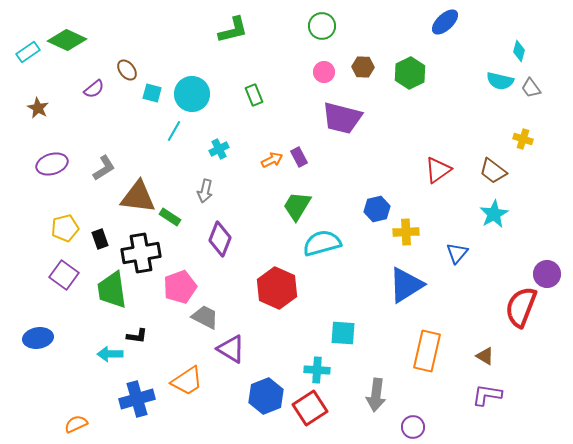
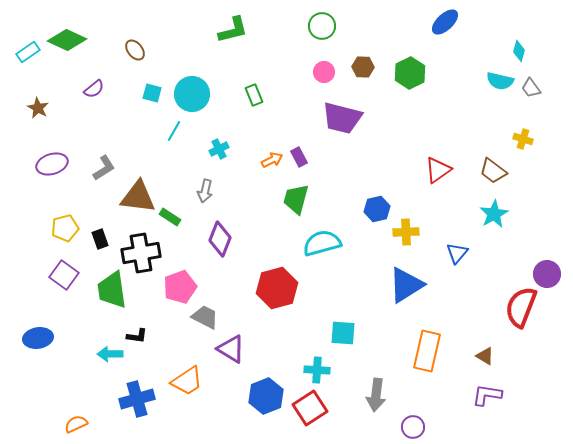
brown ellipse at (127, 70): moved 8 px right, 20 px up
green trapezoid at (297, 206): moved 1 px left, 7 px up; rotated 16 degrees counterclockwise
red hexagon at (277, 288): rotated 21 degrees clockwise
